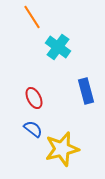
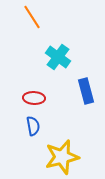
cyan cross: moved 10 px down
red ellipse: rotated 60 degrees counterclockwise
blue semicircle: moved 3 px up; rotated 42 degrees clockwise
yellow star: moved 8 px down
